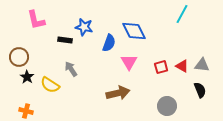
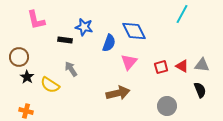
pink triangle: rotated 12 degrees clockwise
